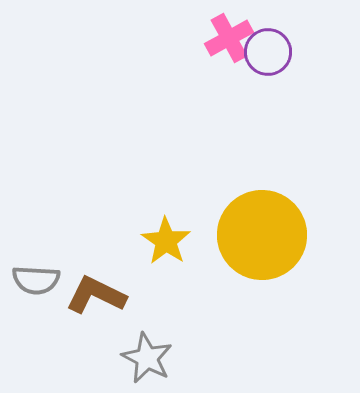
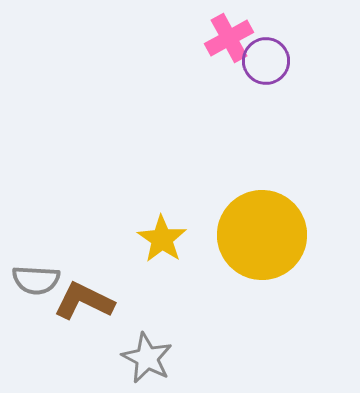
purple circle: moved 2 px left, 9 px down
yellow star: moved 4 px left, 2 px up
brown L-shape: moved 12 px left, 6 px down
